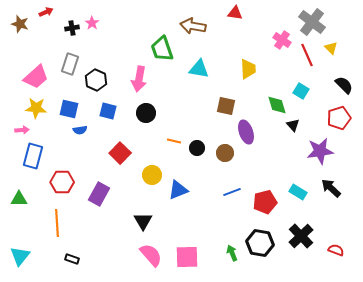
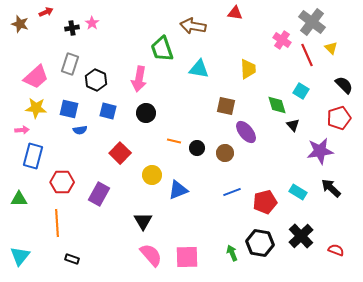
purple ellipse at (246, 132): rotated 20 degrees counterclockwise
